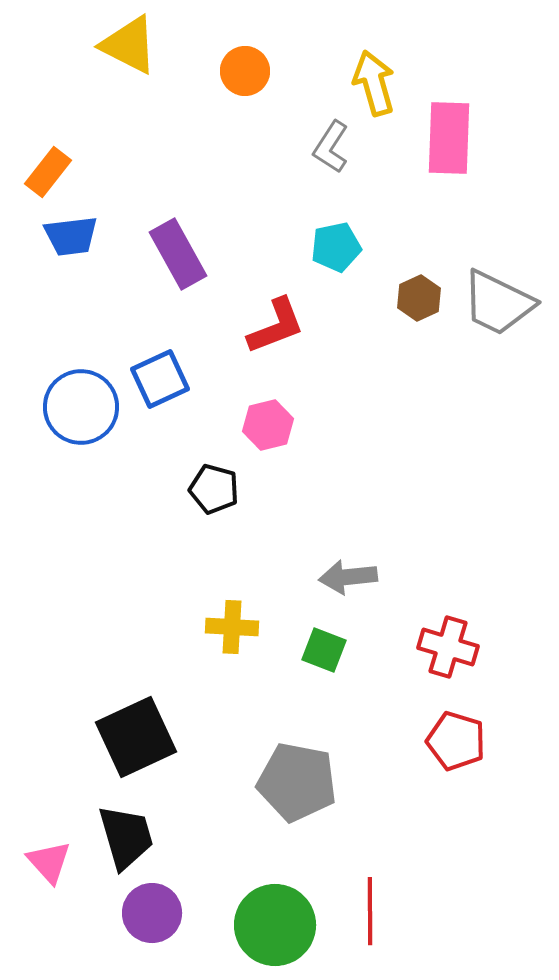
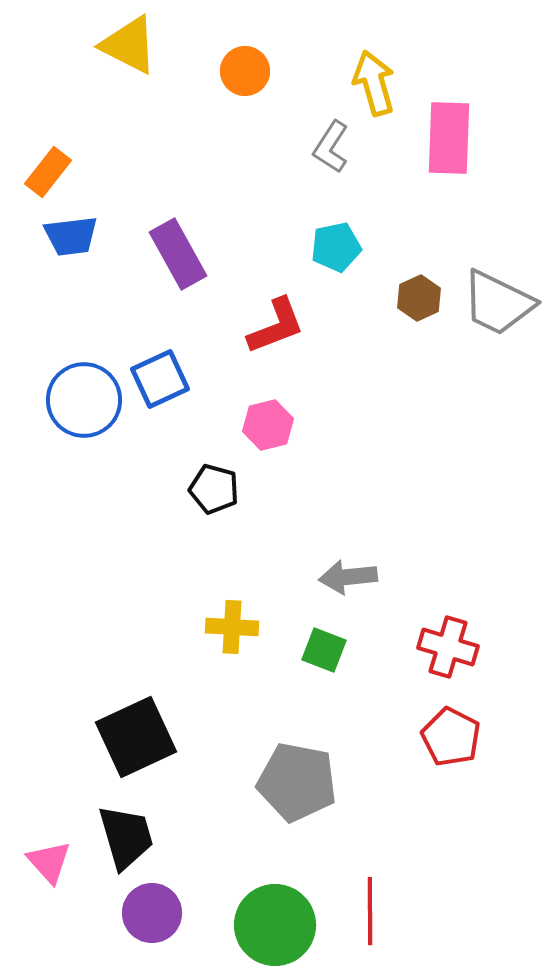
blue circle: moved 3 px right, 7 px up
red pentagon: moved 5 px left, 4 px up; rotated 10 degrees clockwise
